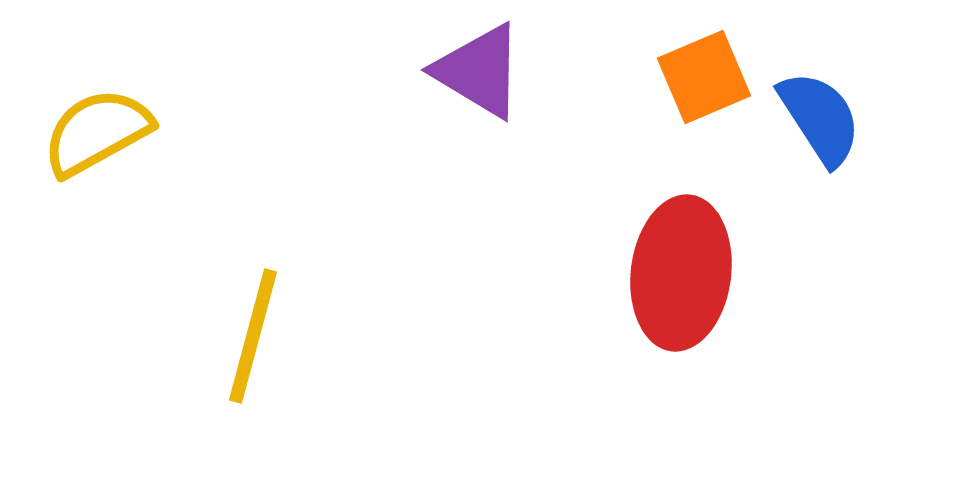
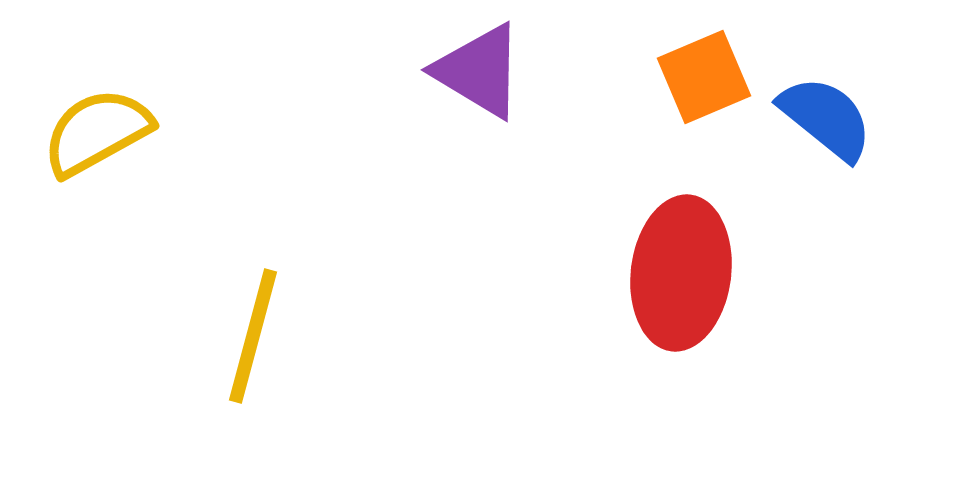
blue semicircle: moved 6 px right; rotated 18 degrees counterclockwise
